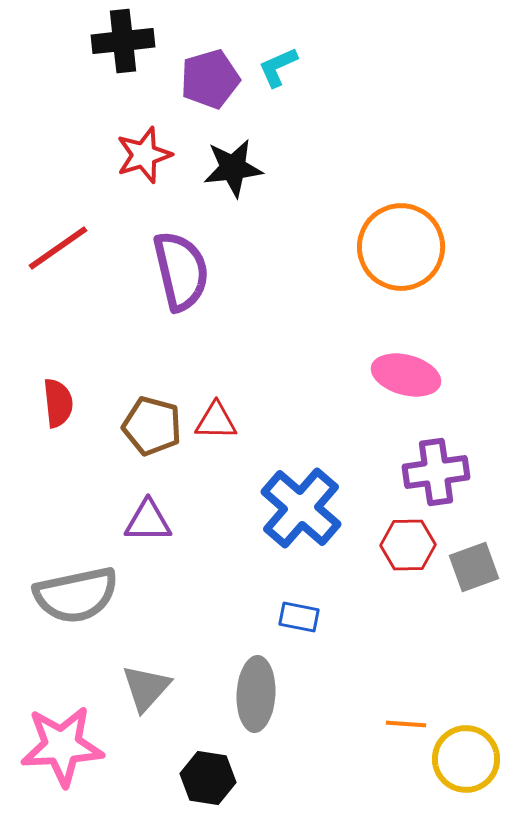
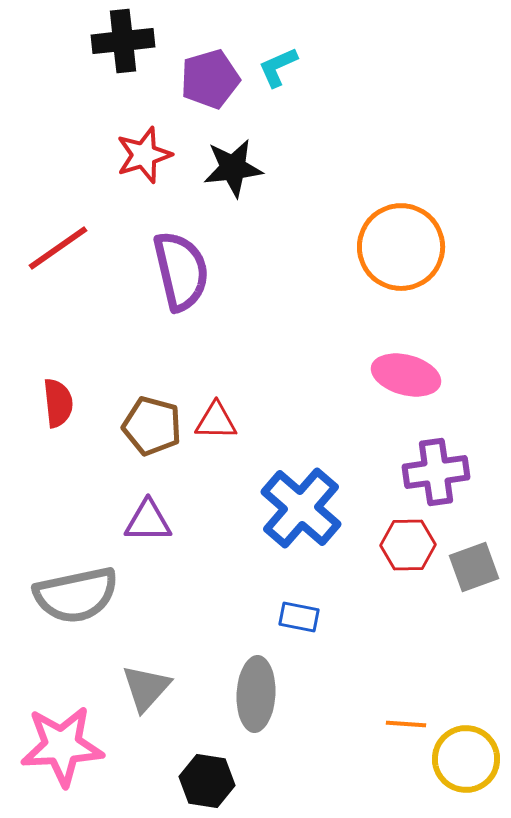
black hexagon: moved 1 px left, 3 px down
